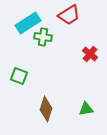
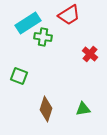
green triangle: moved 3 px left
